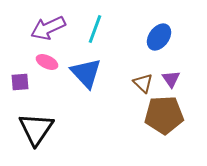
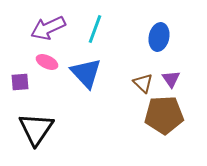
blue ellipse: rotated 24 degrees counterclockwise
